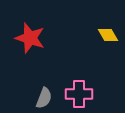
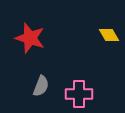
yellow diamond: moved 1 px right
gray semicircle: moved 3 px left, 12 px up
